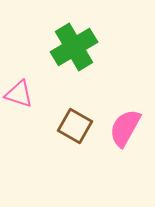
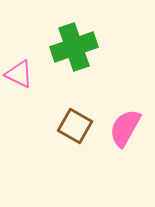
green cross: rotated 12 degrees clockwise
pink triangle: moved 20 px up; rotated 8 degrees clockwise
